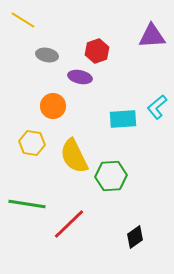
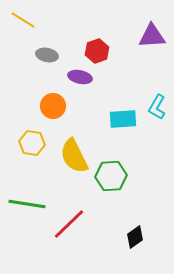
cyan L-shape: rotated 20 degrees counterclockwise
